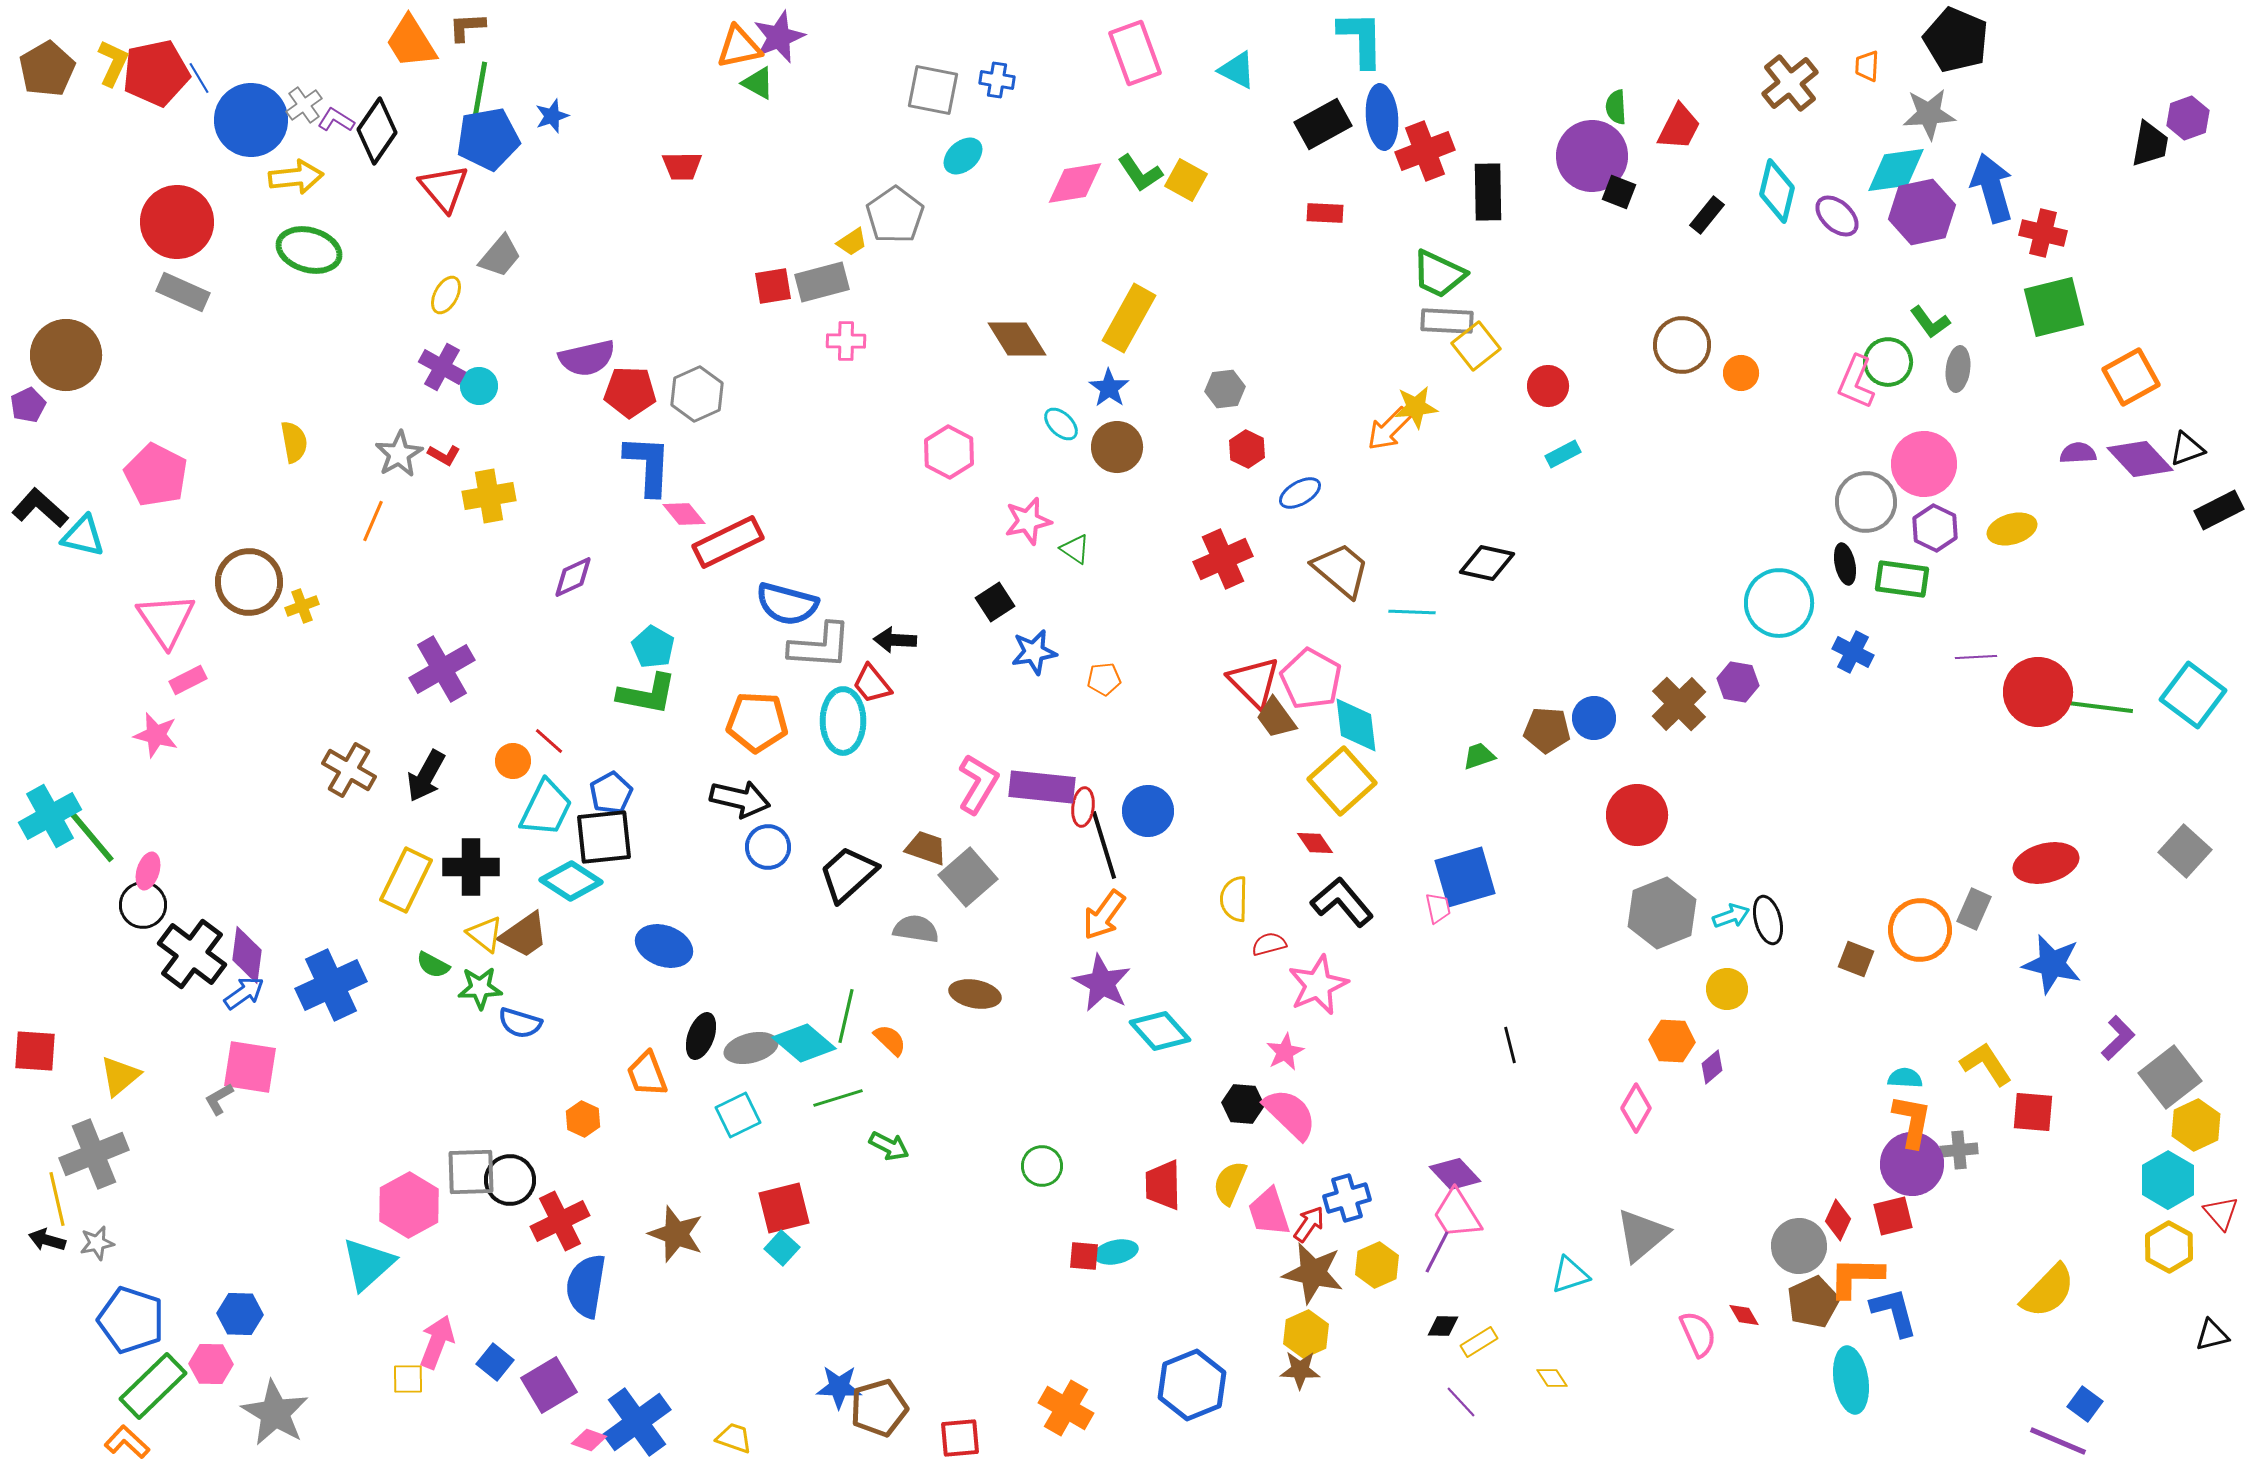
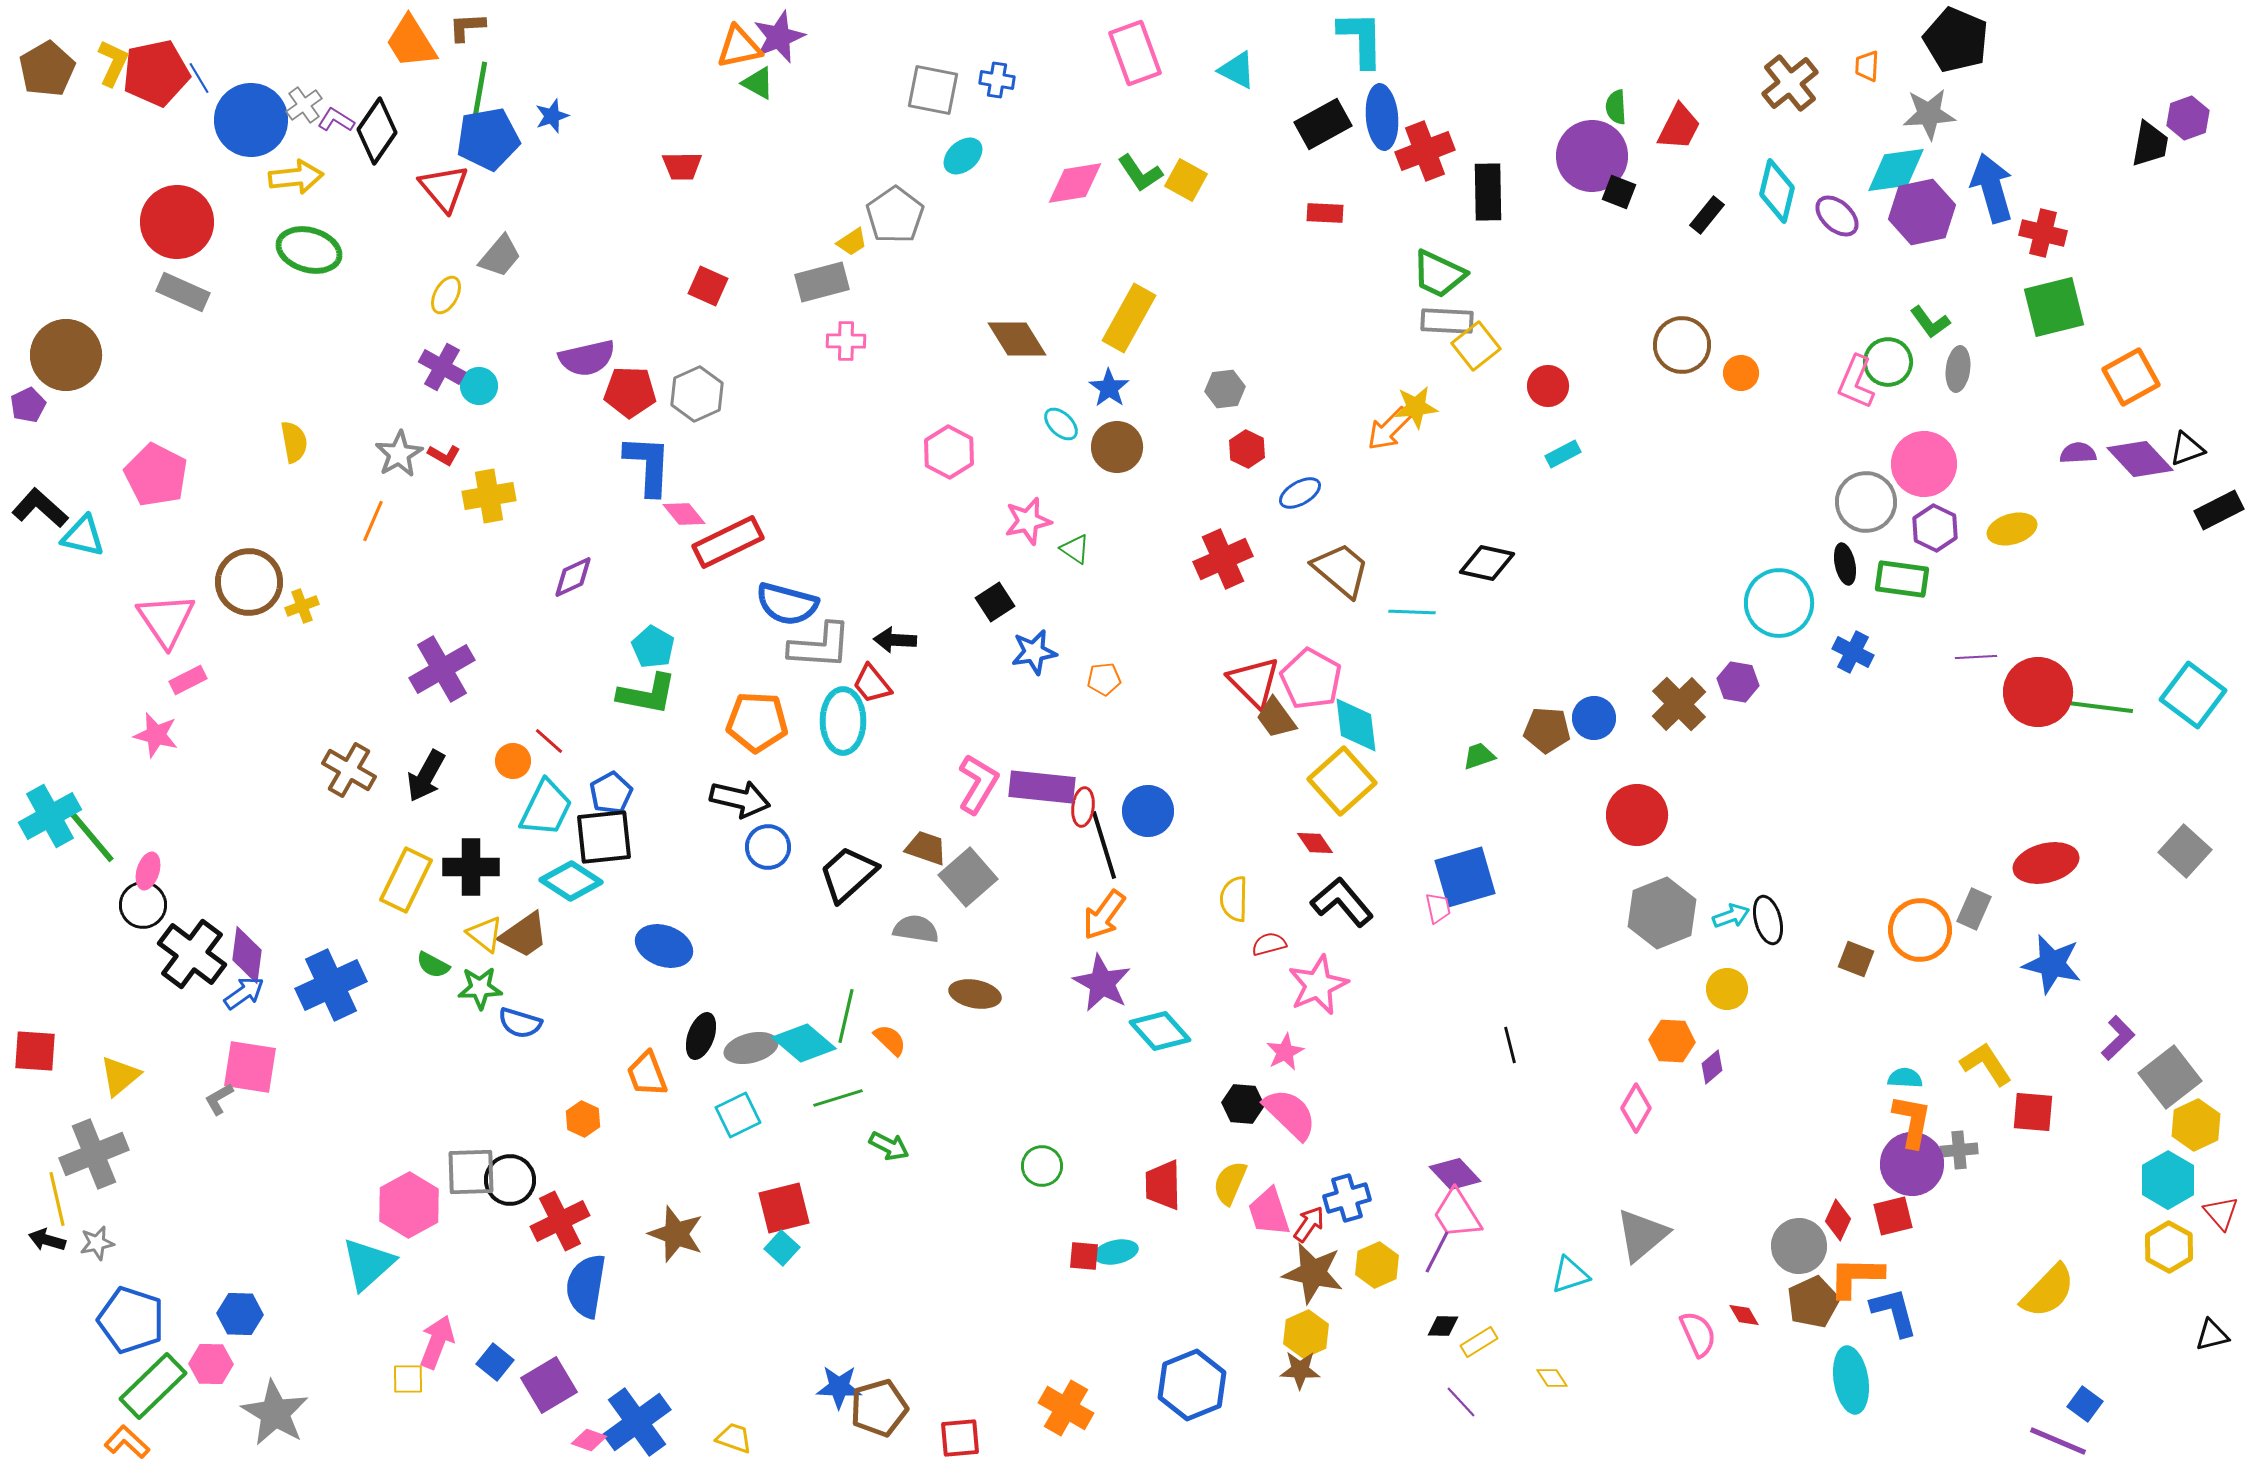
red square at (773, 286): moved 65 px left; rotated 33 degrees clockwise
